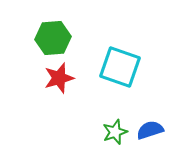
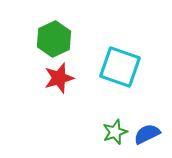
green hexagon: moved 1 px right, 1 px down; rotated 20 degrees counterclockwise
blue semicircle: moved 3 px left, 4 px down; rotated 8 degrees counterclockwise
